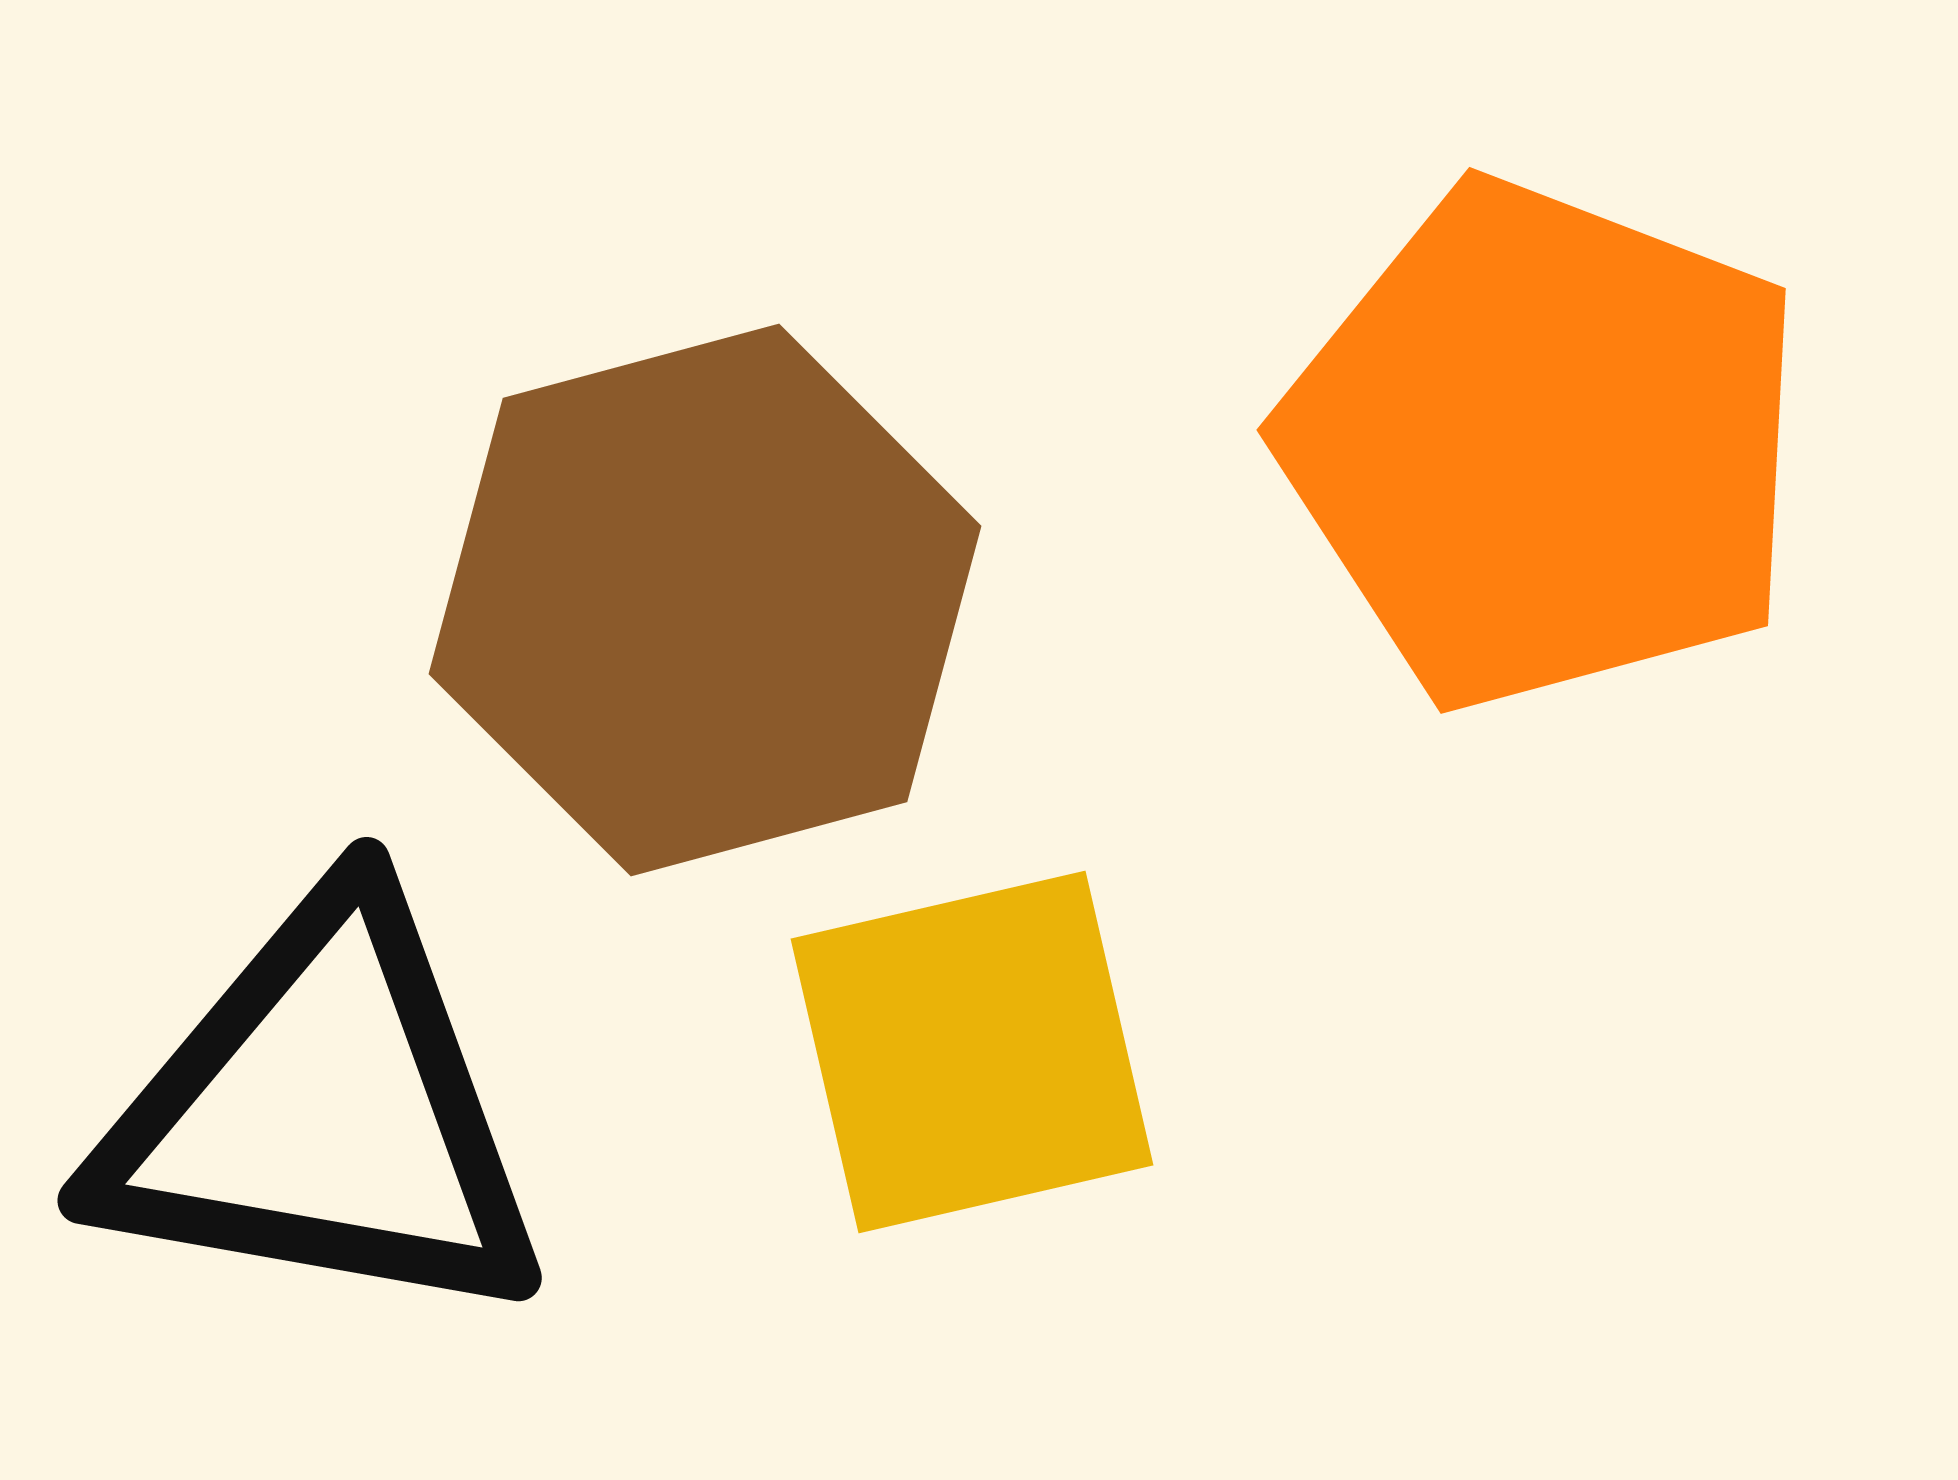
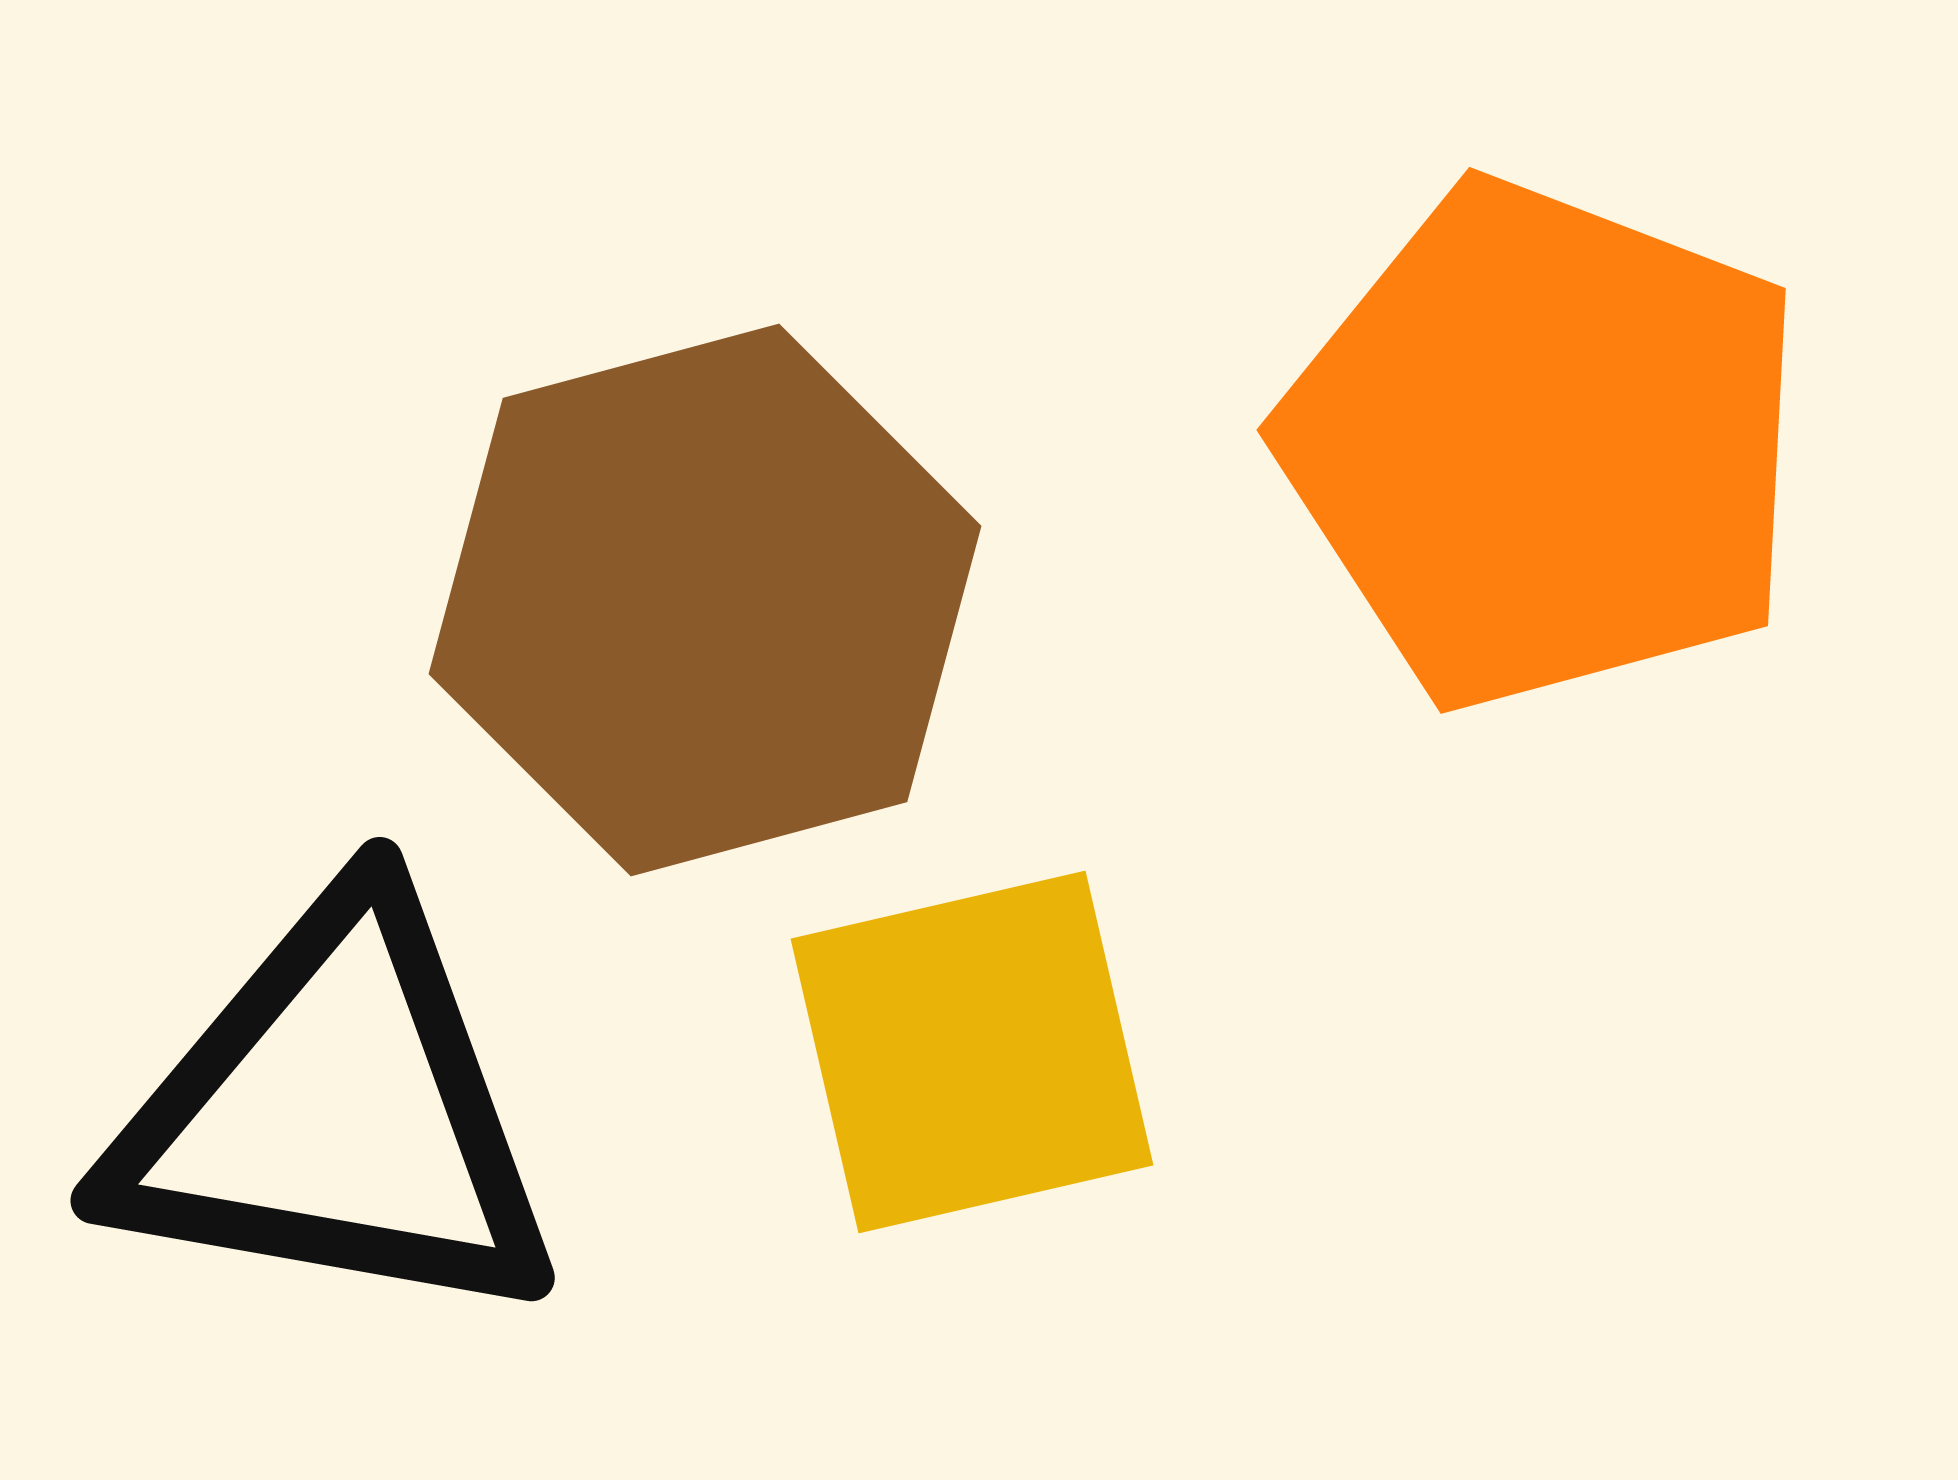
black triangle: moved 13 px right
